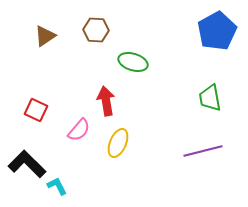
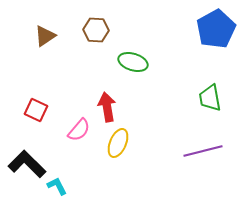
blue pentagon: moved 1 px left, 2 px up
red arrow: moved 1 px right, 6 px down
